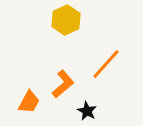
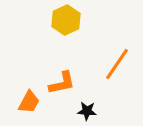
orange line: moved 11 px right; rotated 8 degrees counterclockwise
orange L-shape: moved 1 px left, 1 px up; rotated 28 degrees clockwise
black star: rotated 24 degrees counterclockwise
